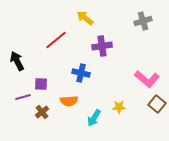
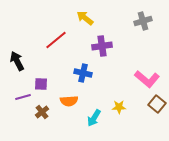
blue cross: moved 2 px right
